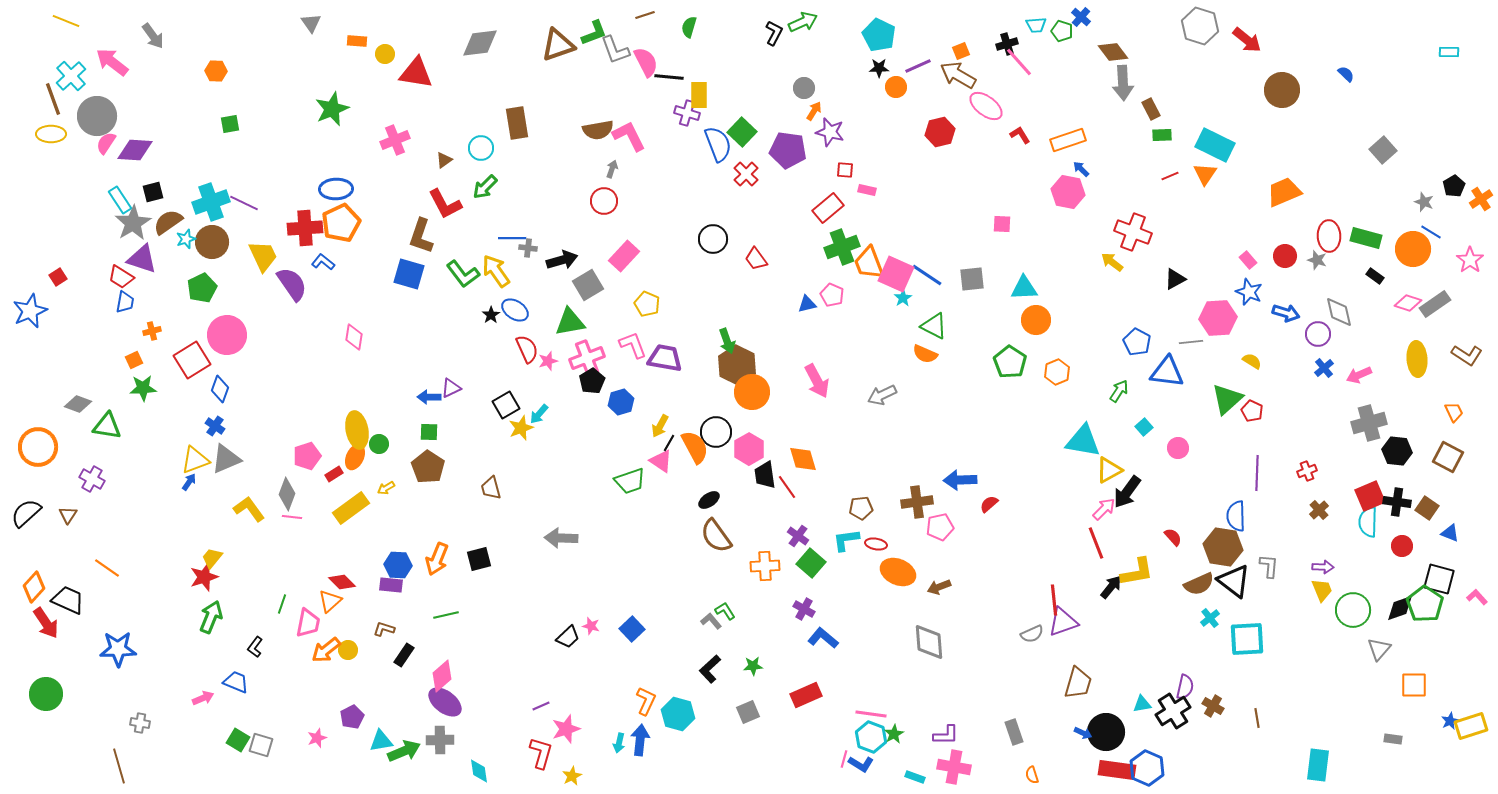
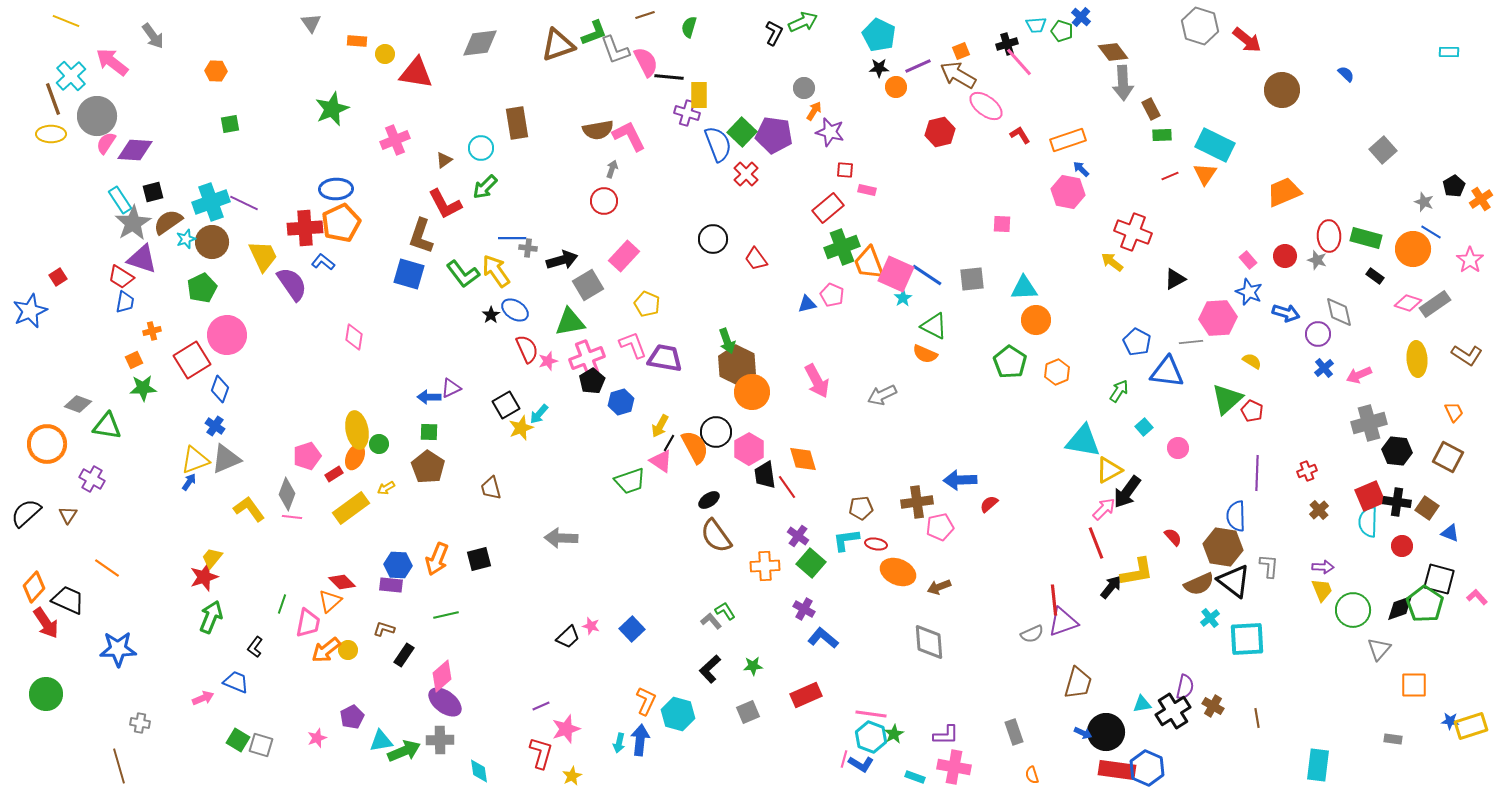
purple pentagon at (788, 150): moved 14 px left, 15 px up
orange circle at (38, 447): moved 9 px right, 3 px up
blue star at (1450, 721): rotated 30 degrees clockwise
